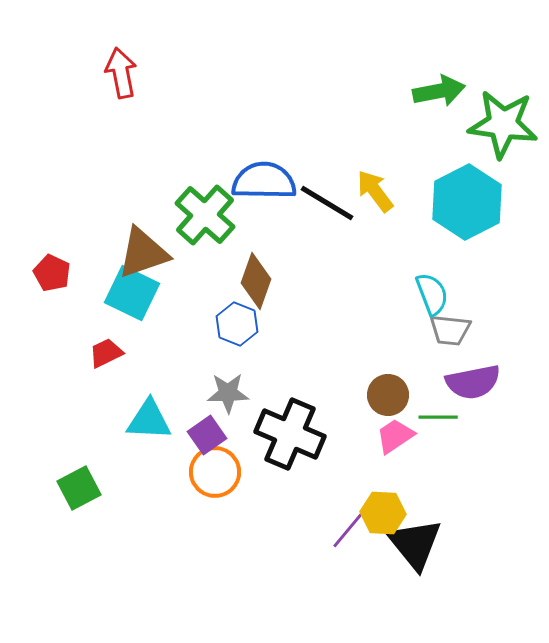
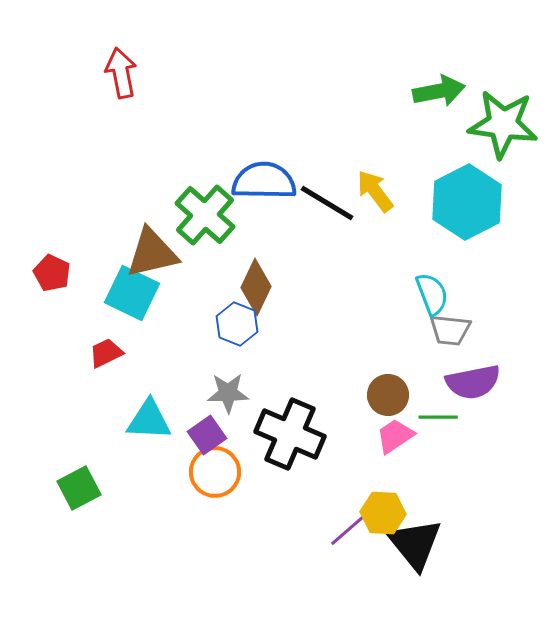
brown triangle: moved 9 px right; rotated 6 degrees clockwise
brown diamond: moved 6 px down; rotated 6 degrees clockwise
purple line: rotated 9 degrees clockwise
